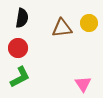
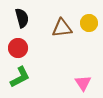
black semicircle: rotated 24 degrees counterclockwise
pink triangle: moved 1 px up
